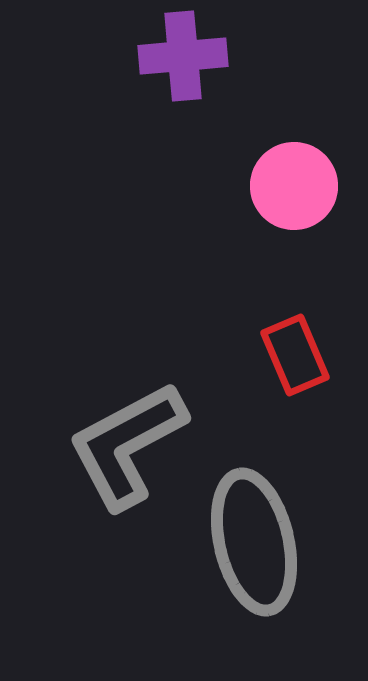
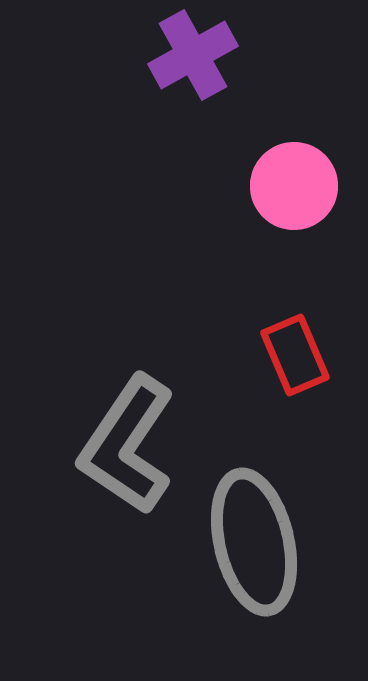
purple cross: moved 10 px right, 1 px up; rotated 24 degrees counterclockwise
gray L-shape: rotated 28 degrees counterclockwise
